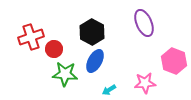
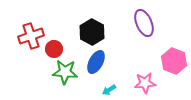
red cross: moved 1 px up
blue ellipse: moved 1 px right, 1 px down
green star: moved 2 px up
